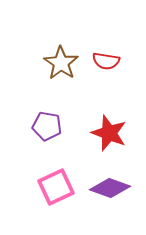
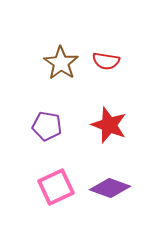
red star: moved 8 px up
